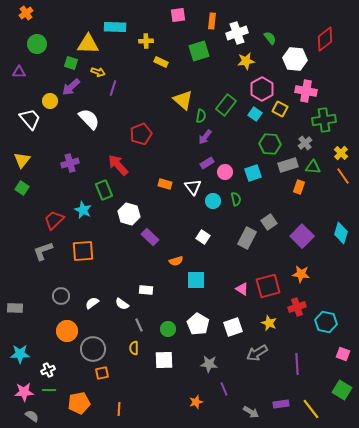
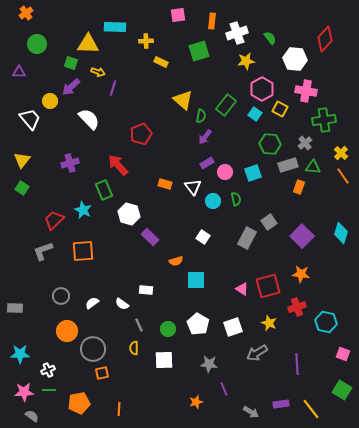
red diamond at (325, 39): rotated 10 degrees counterclockwise
